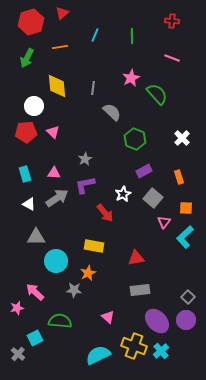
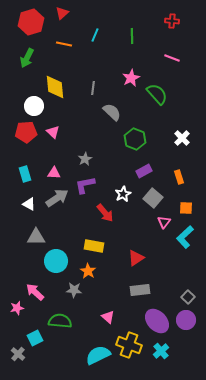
orange line at (60, 47): moved 4 px right, 3 px up; rotated 21 degrees clockwise
yellow diamond at (57, 86): moved 2 px left, 1 px down
red triangle at (136, 258): rotated 24 degrees counterclockwise
orange star at (88, 273): moved 2 px up; rotated 14 degrees counterclockwise
yellow cross at (134, 346): moved 5 px left, 1 px up
